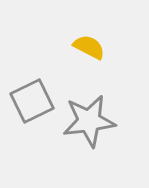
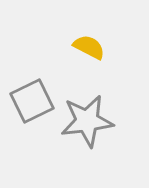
gray star: moved 2 px left
